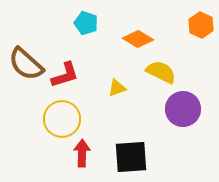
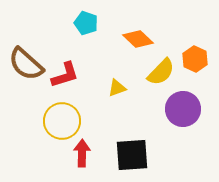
orange hexagon: moved 6 px left, 34 px down
orange diamond: rotated 12 degrees clockwise
yellow semicircle: rotated 108 degrees clockwise
yellow circle: moved 2 px down
black square: moved 1 px right, 2 px up
